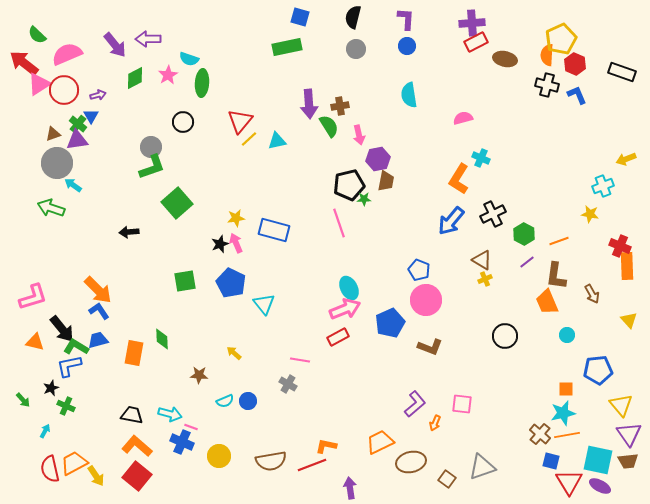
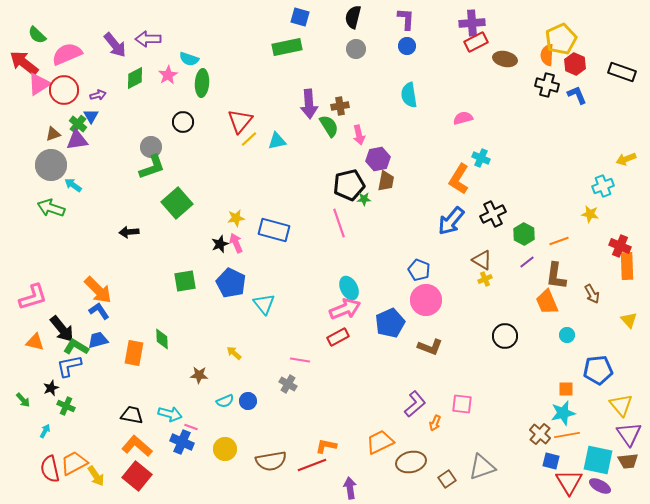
gray circle at (57, 163): moved 6 px left, 2 px down
yellow circle at (219, 456): moved 6 px right, 7 px up
brown square at (447, 479): rotated 18 degrees clockwise
